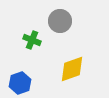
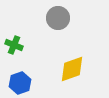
gray circle: moved 2 px left, 3 px up
green cross: moved 18 px left, 5 px down
